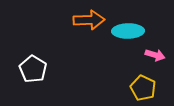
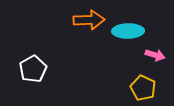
white pentagon: rotated 12 degrees clockwise
